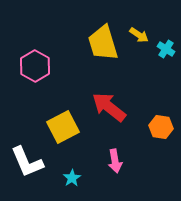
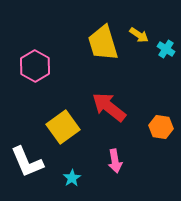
yellow square: rotated 8 degrees counterclockwise
